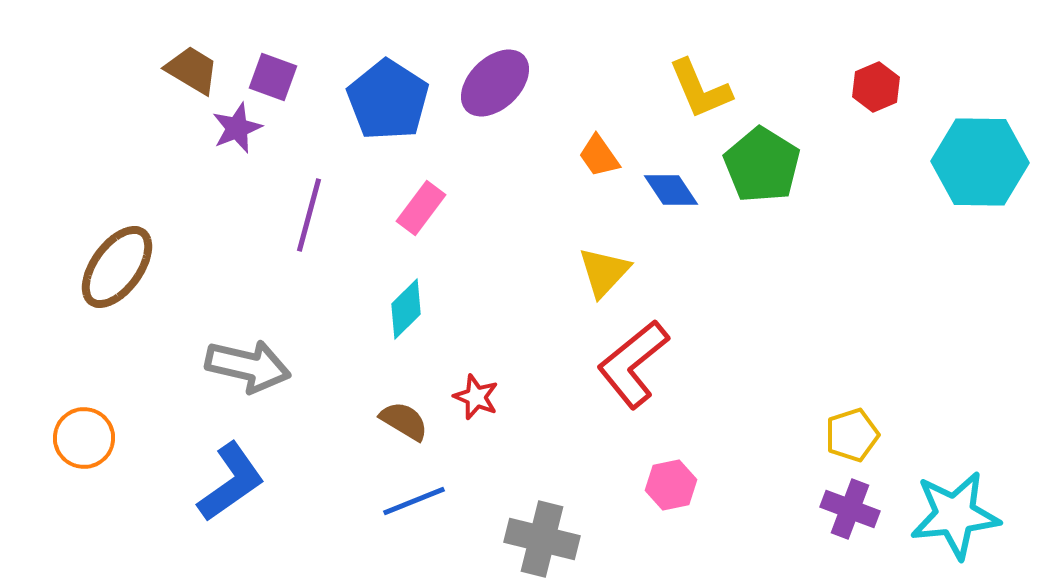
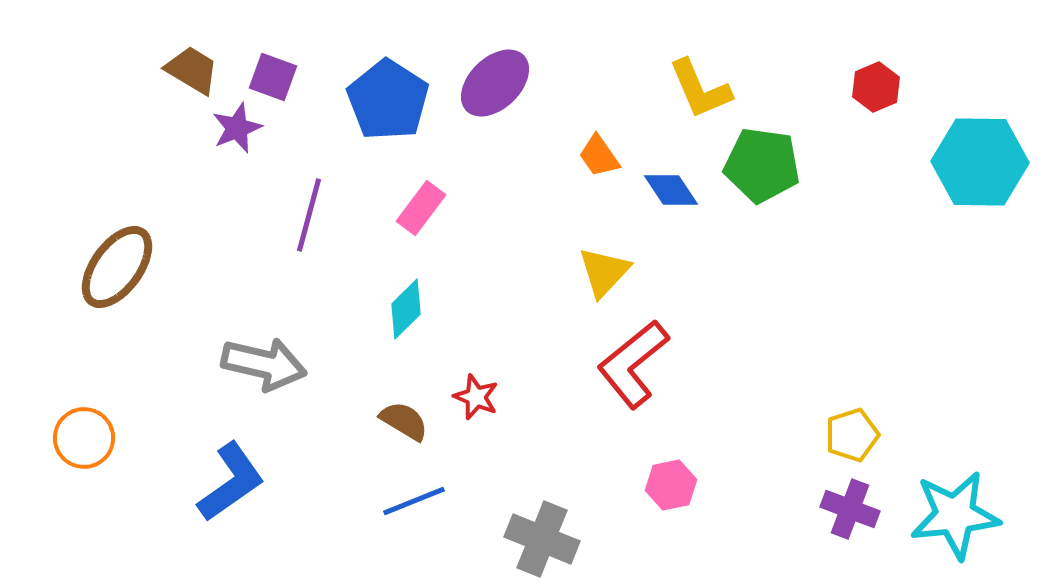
green pentagon: rotated 24 degrees counterclockwise
gray arrow: moved 16 px right, 2 px up
gray cross: rotated 8 degrees clockwise
